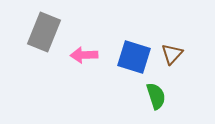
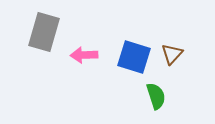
gray rectangle: rotated 6 degrees counterclockwise
